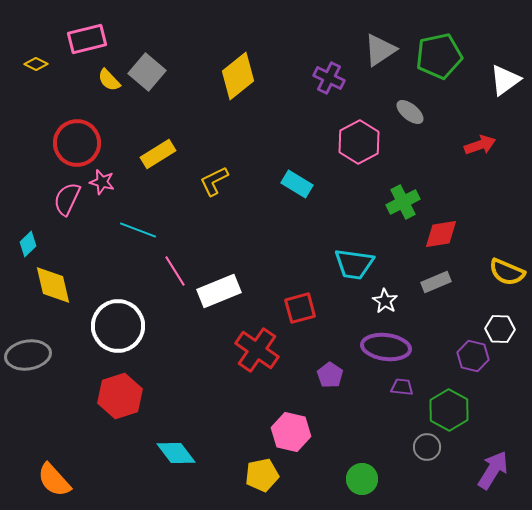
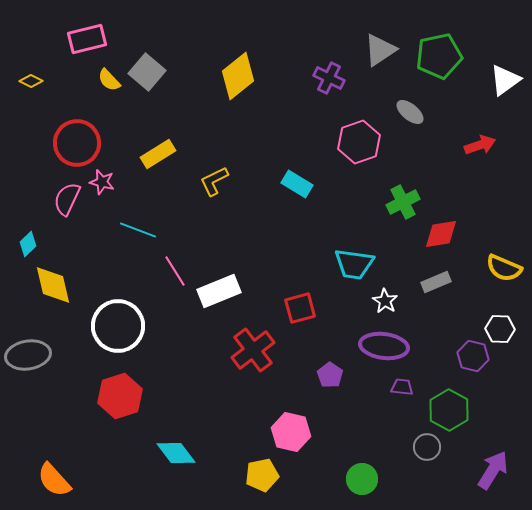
yellow diamond at (36, 64): moved 5 px left, 17 px down
pink hexagon at (359, 142): rotated 9 degrees clockwise
yellow semicircle at (507, 272): moved 3 px left, 4 px up
purple ellipse at (386, 347): moved 2 px left, 1 px up
red cross at (257, 350): moved 4 px left; rotated 18 degrees clockwise
